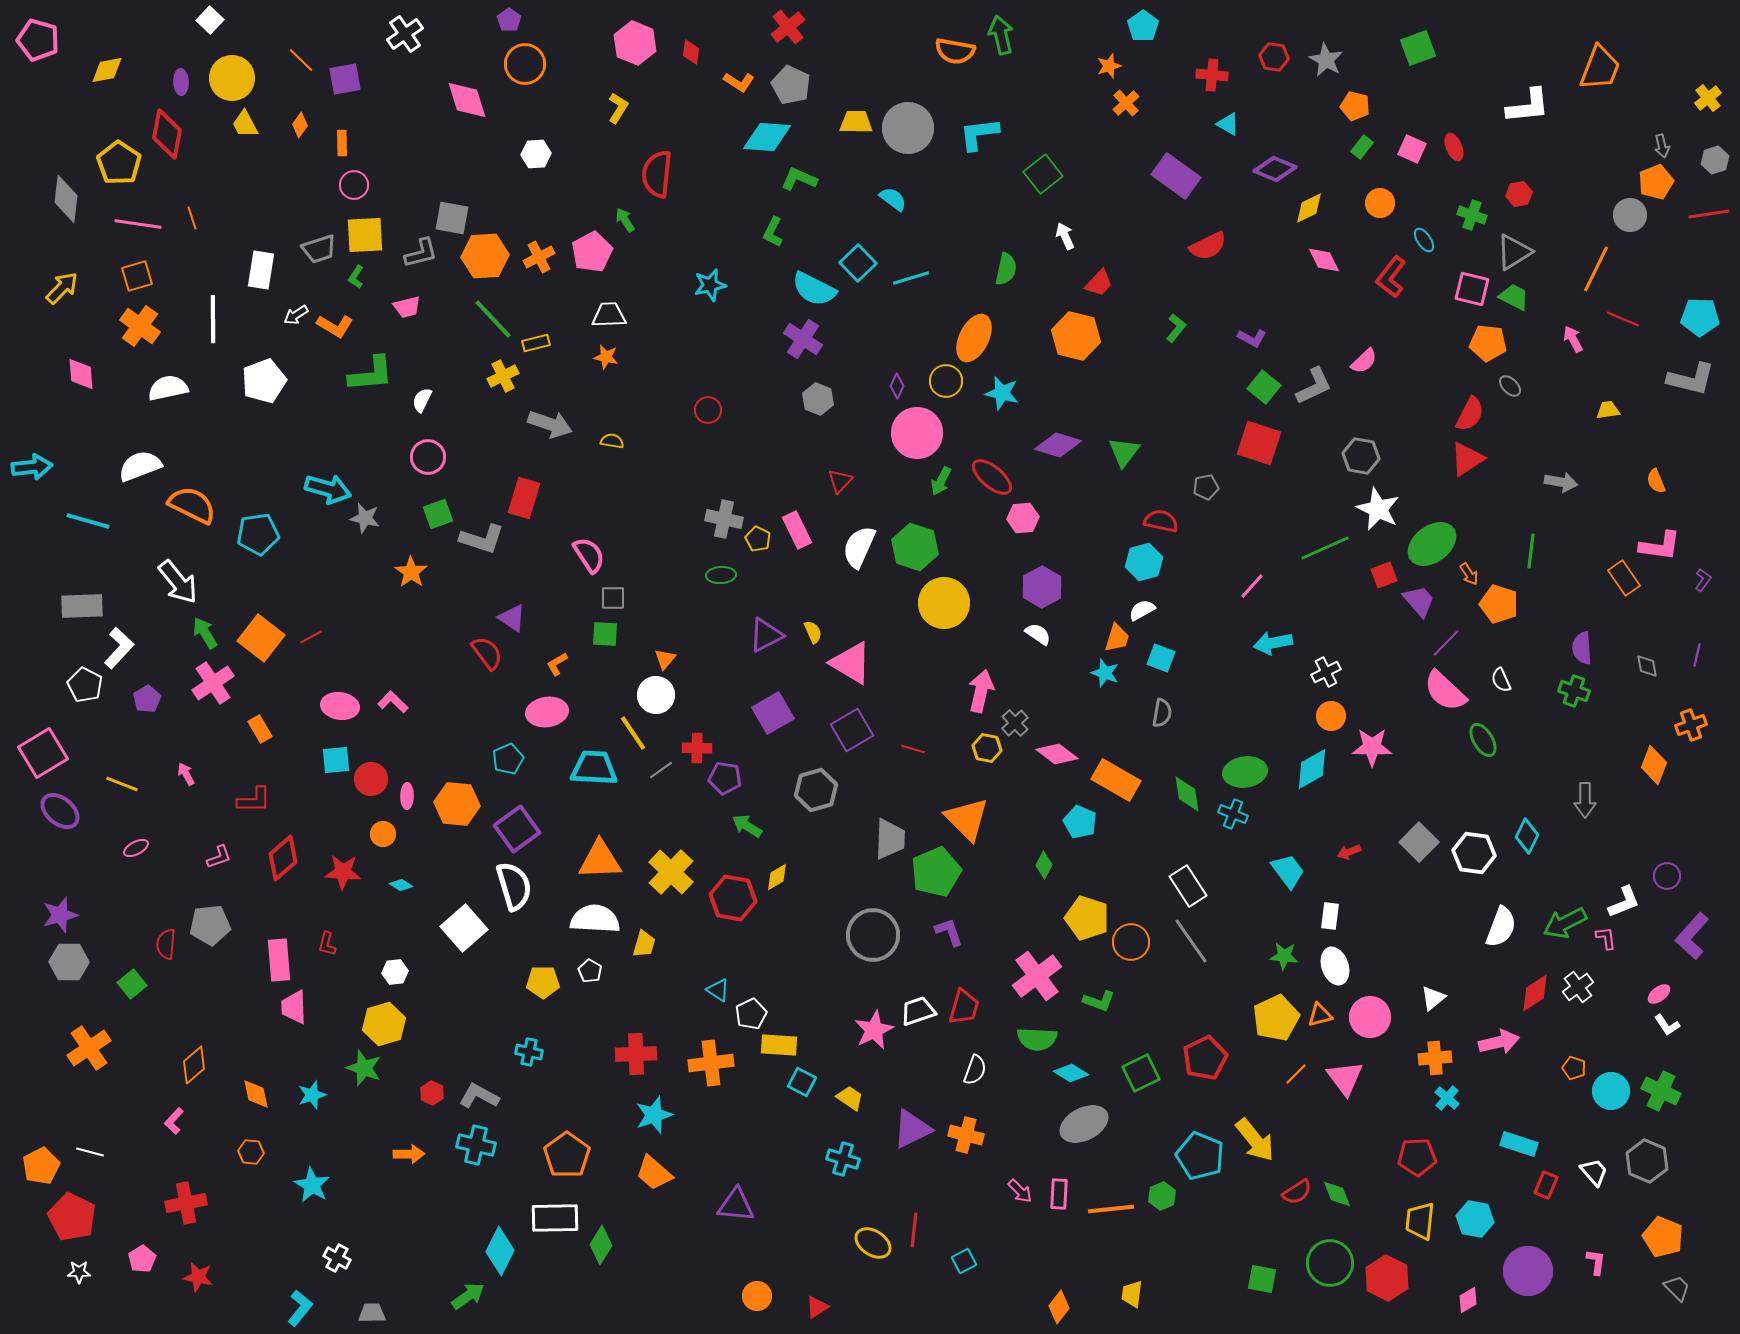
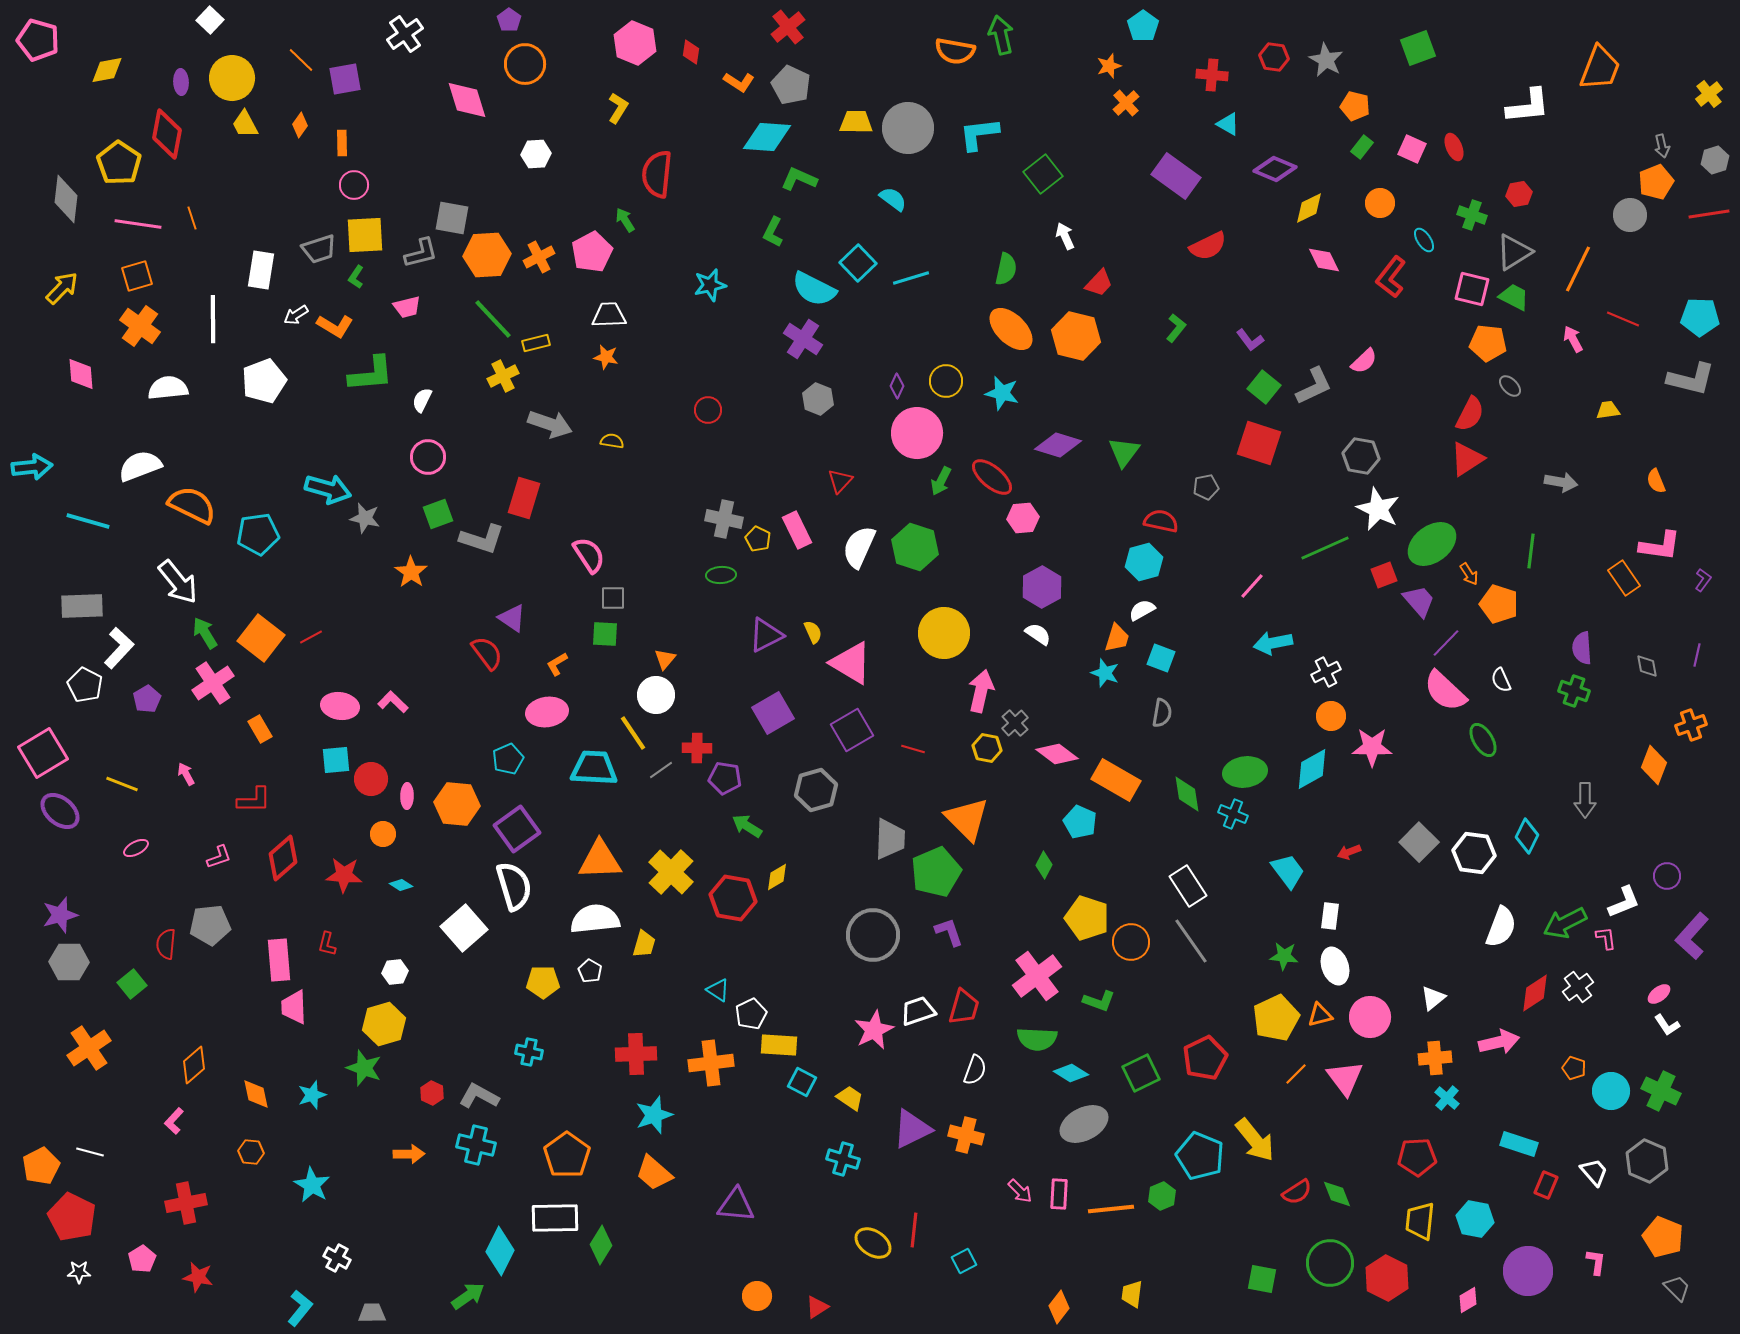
yellow cross at (1708, 98): moved 1 px right, 4 px up
orange hexagon at (485, 256): moved 2 px right, 1 px up
orange line at (1596, 269): moved 18 px left
orange ellipse at (974, 338): moved 37 px right, 9 px up; rotated 72 degrees counterclockwise
purple L-shape at (1252, 338): moved 2 px left, 2 px down; rotated 24 degrees clockwise
white semicircle at (168, 388): rotated 6 degrees clockwise
yellow circle at (944, 603): moved 30 px down
red star at (343, 872): moved 1 px right, 3 px down
white semicircle at (595, 919): rotated 9 degrees counterclockwise
